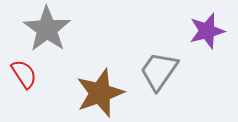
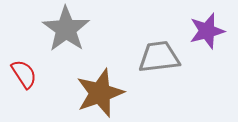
gray star: moved 19 px right
gray trapezoid: moved 14 px up; rotated 48 degrees clockwise
